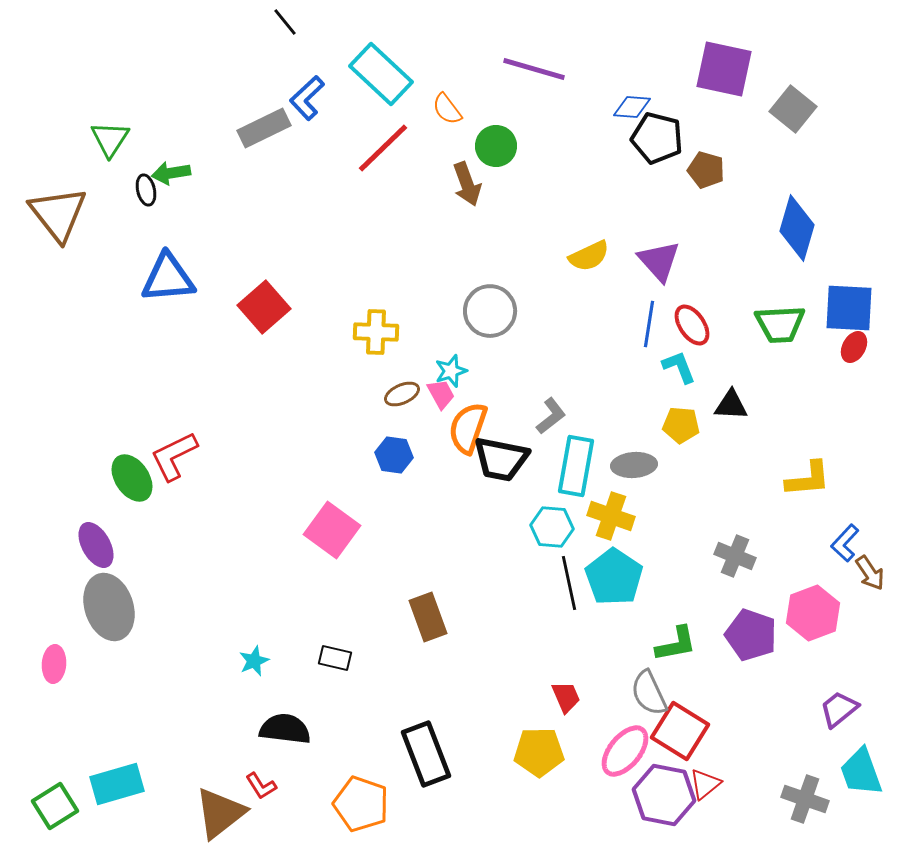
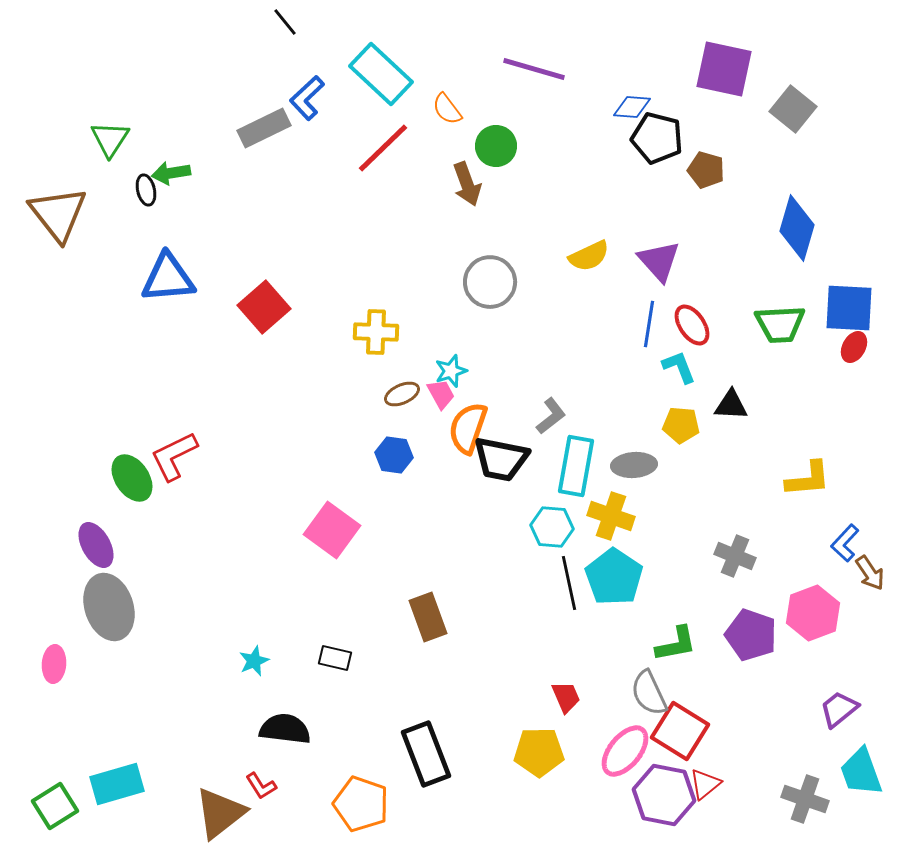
gray circle at (490, 311): moved 29 px up
